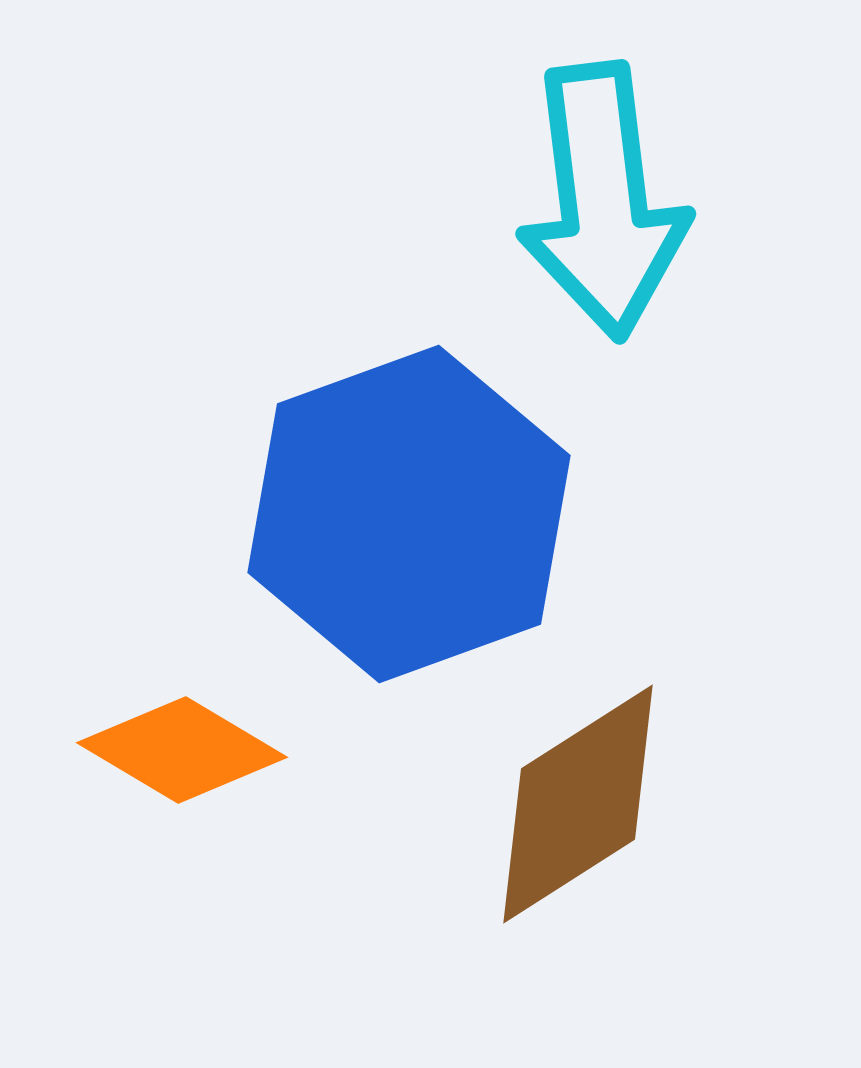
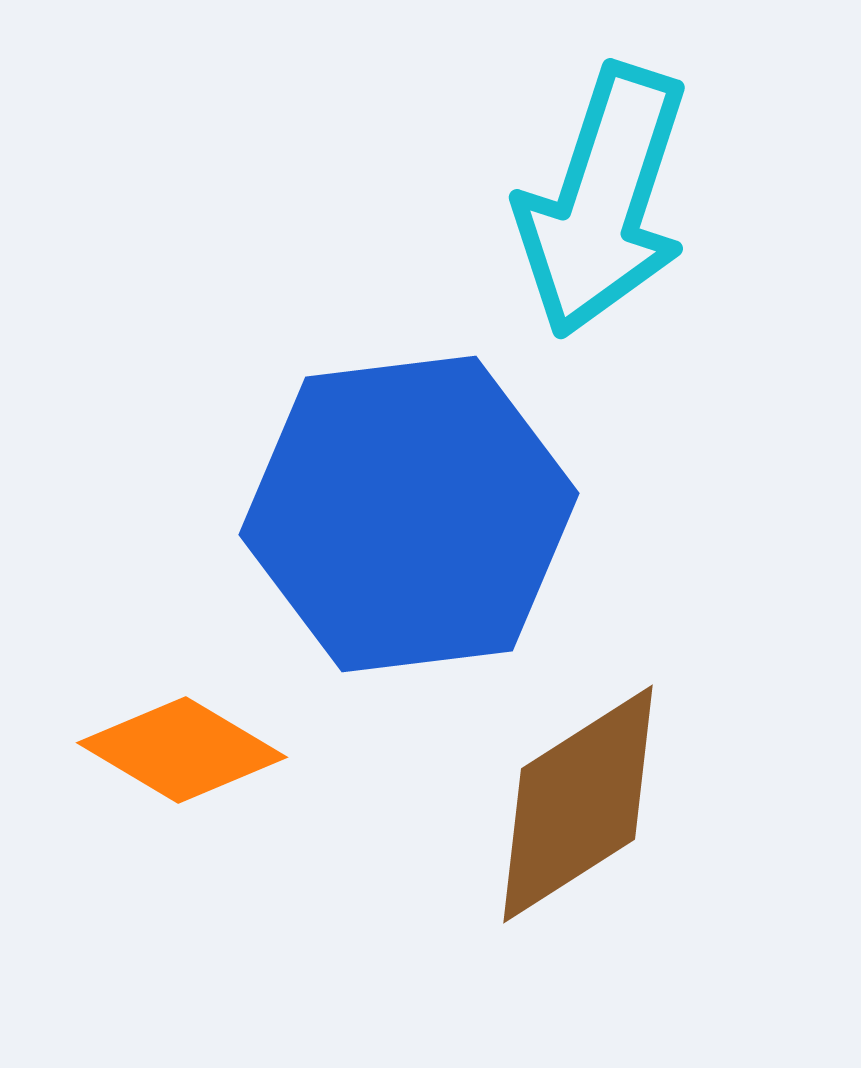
cyan arrow: rotated 25 degrees clockwise
blue hexagon: rotated 13 degrees clockwise
